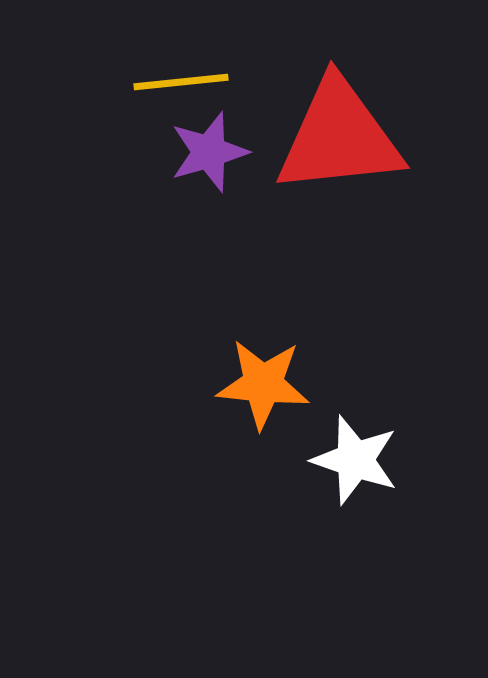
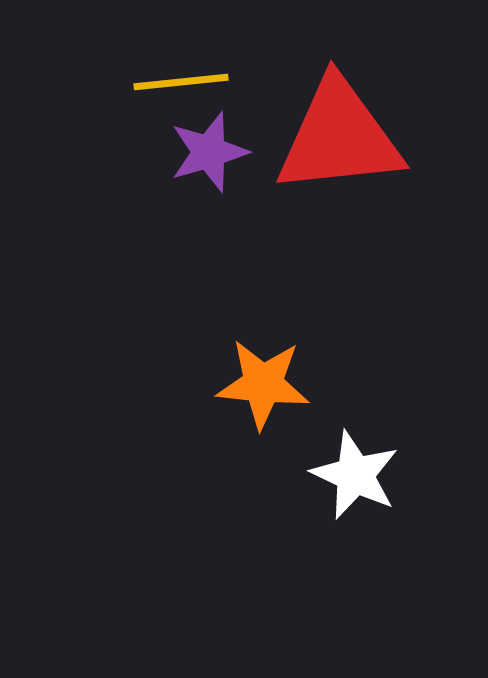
white star: moved 15 px down; rotated 6 degrees clockwise
